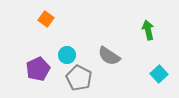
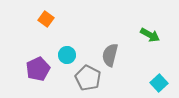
green arrow: moved 2 px right, 5 px down; rotated 132 degrees clockwise
gray semicircle: moved 1 px right, 1 px up; rotated 70 degrees clockwise
cyan square: moved 9 px down
gray pentagon: moved 9 px right
